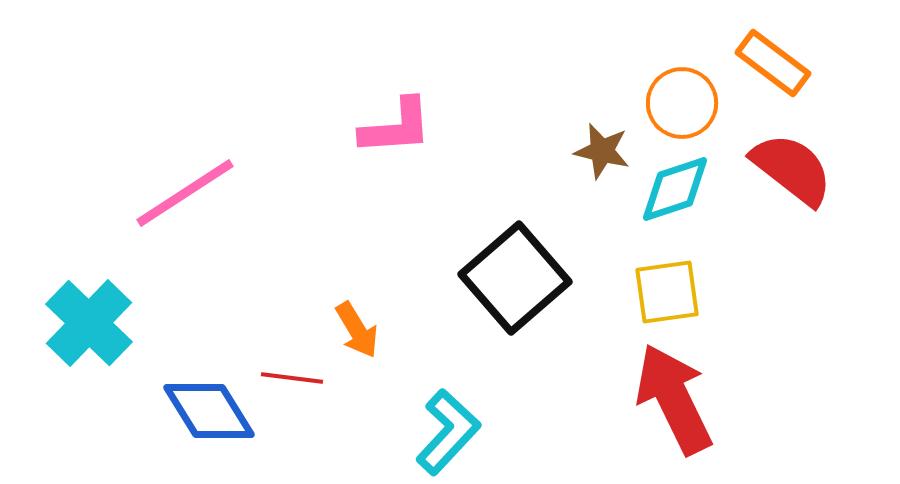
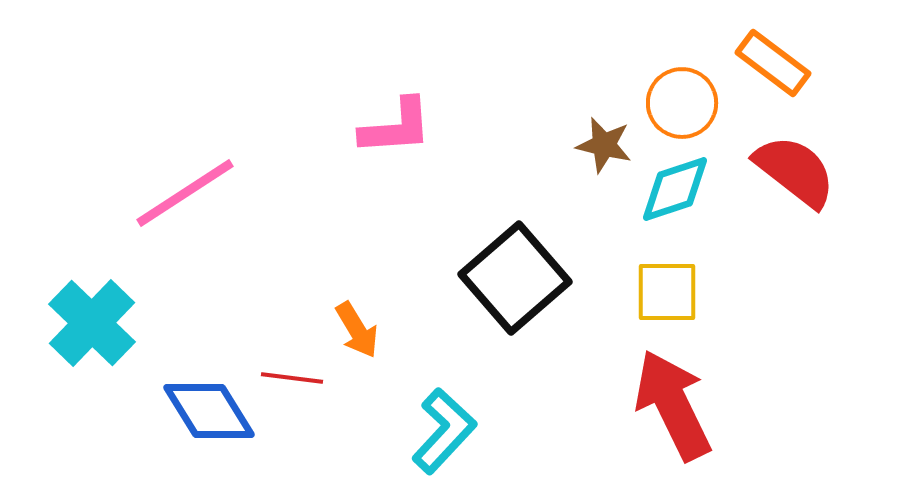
brown star: moved 2 px right, 6 px up
red semicircle: moved 3 px right, 2 px down
yellow square: rotated 8 degrees clockwise
cyan cross: moved 3 px right
red arrow: moved 1 px left, 6 px down
cyan L-shape: moved 4 px left, 1 px up
